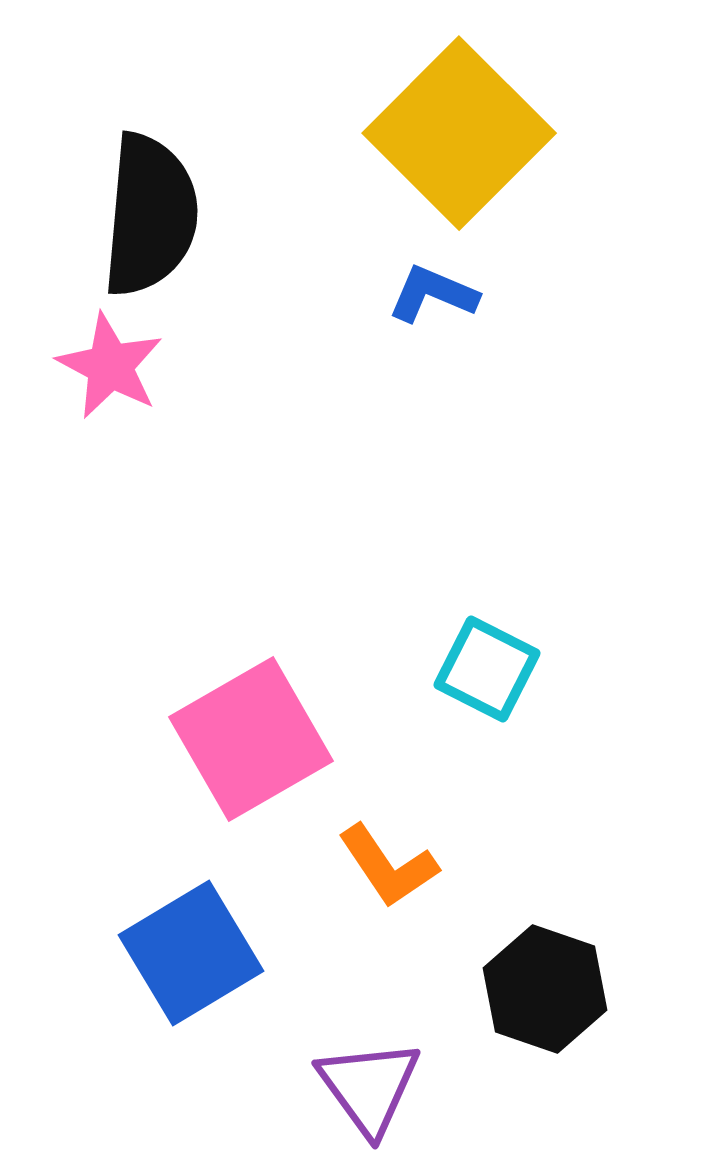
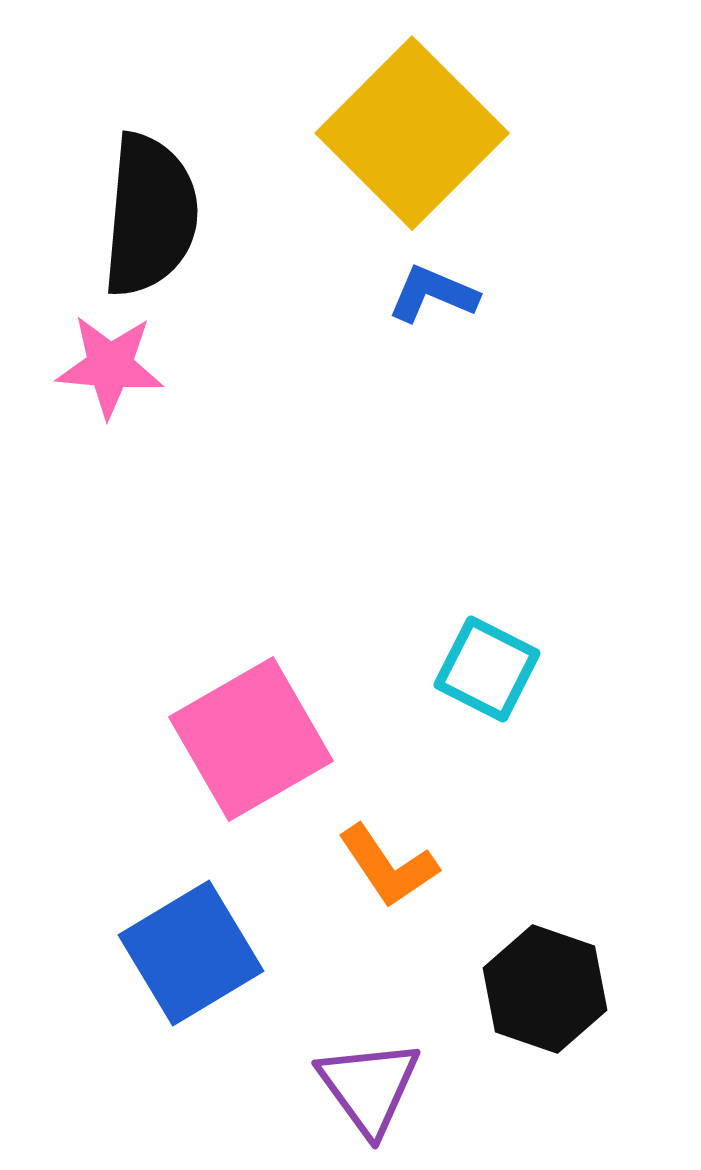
yellow square: moved 47 px left
pink star: rotated 23 degrees counterclockwise
